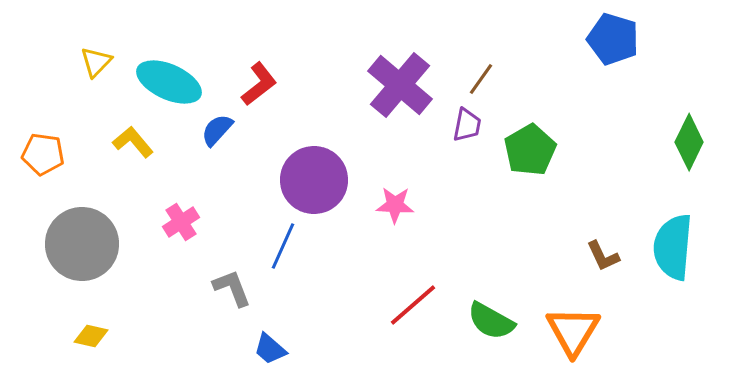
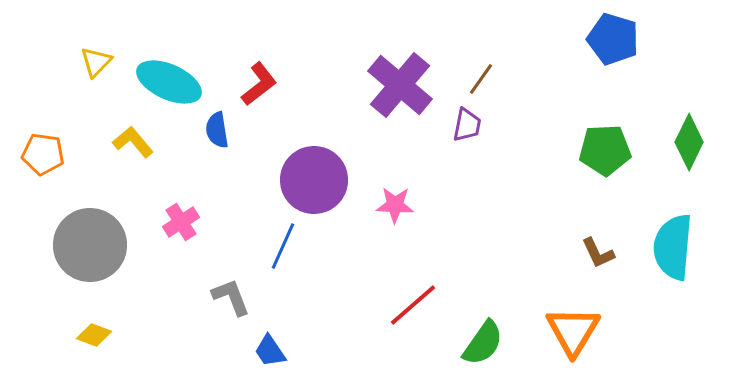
blue semicircle: rotated 51 degrees counterclockwise
green pentagon: moved 75 px right; rotated 27 degrees clockwise
gray circle: moved 8 px right, 1 px down
brown L-shape: moved 5 px left, 3 px up
gray L-shape: moved 1 px left, 9 px down
green semicircle: moved 8 px left, 22 px down; rotated 84 degrees counterclockwise
yellow diamond: moved 3 px right, 1 px up; rotated 8 degrees clockwise
blue trapezoid: moved 2 px down; rotated 15 degrees clockwise
